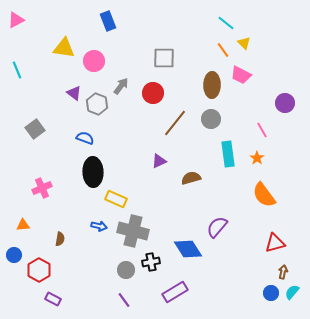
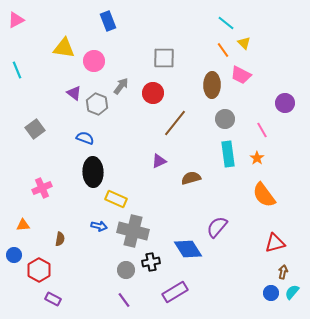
gray circle at (211, 119): moved 14 px right
